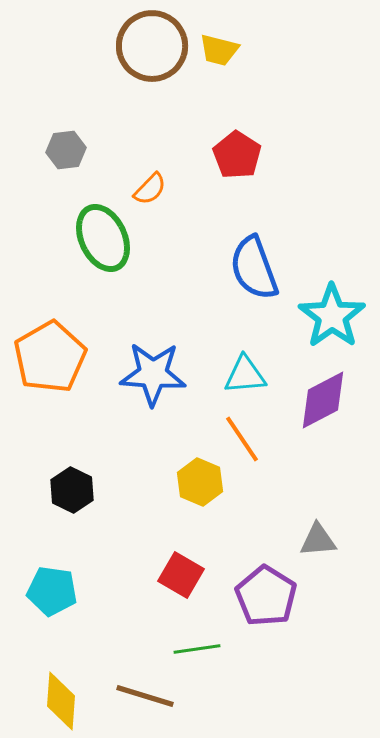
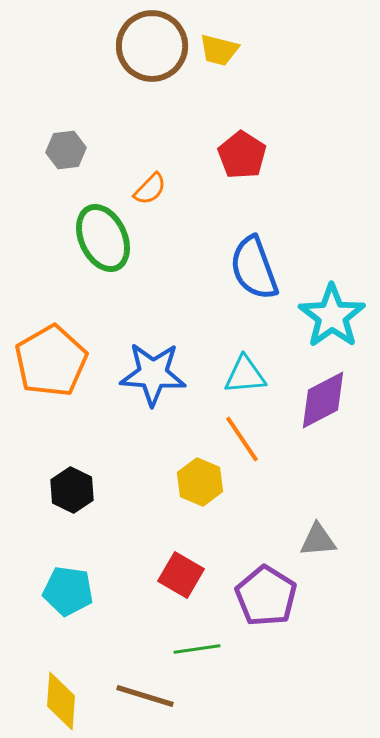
red pentagon: moved 5 px right
orange pentagon: moved 1 px right, 4 px down
cyan pentagon: moved 16 px right
